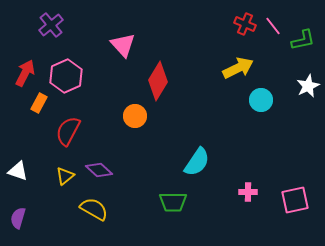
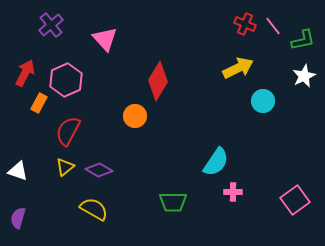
pink triangle: moved 18 px left, 6 px up
pink hexagon: moved 4 px down
white star: moved 4 px left, 10 px up
cyan circle: moved 2 px right, 1 px down
cyan semicircle: moved 19 px right
purple diamond: rotated 12 degrees counterclockwise
yellow triangle: moved 9 px up
pink cross: moved 15 px left
pink square: rotated 24 degrees counterclockwise
